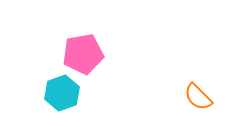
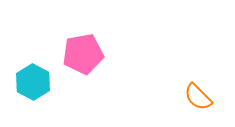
cyan hexagon: moved 29 px left, 11 px up; rotated 12 degrees counterclockwise
